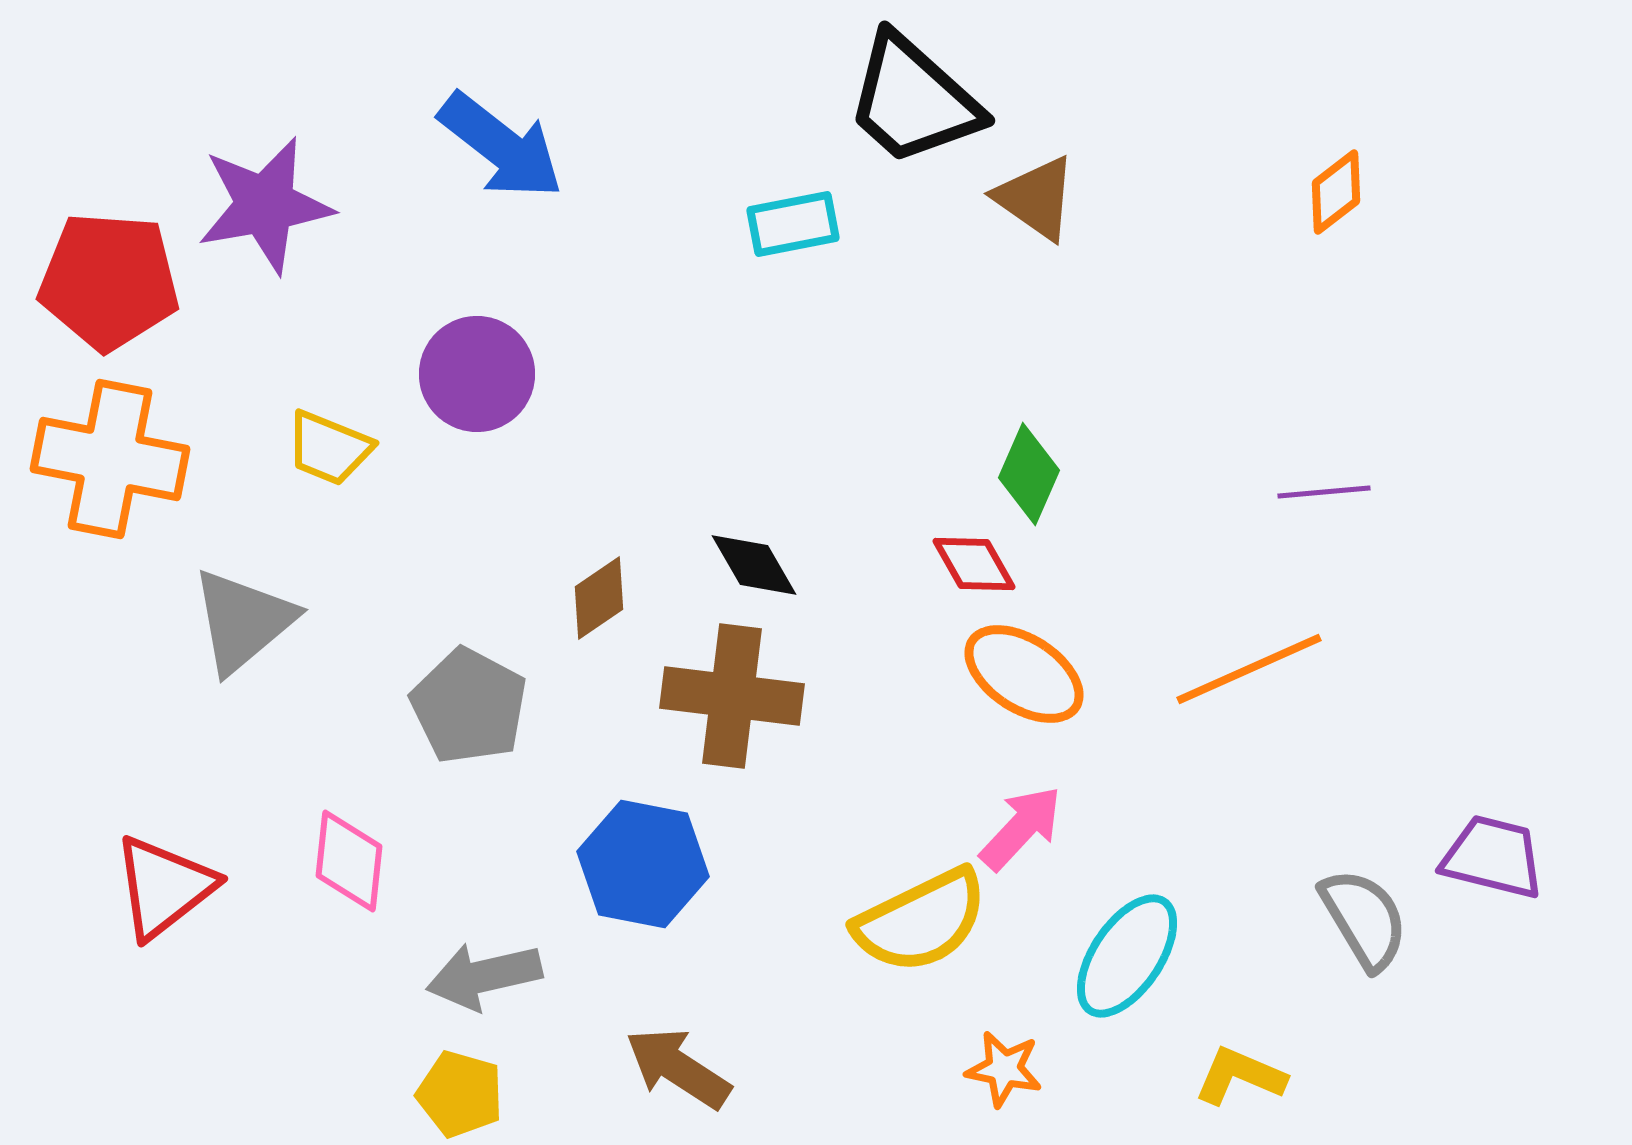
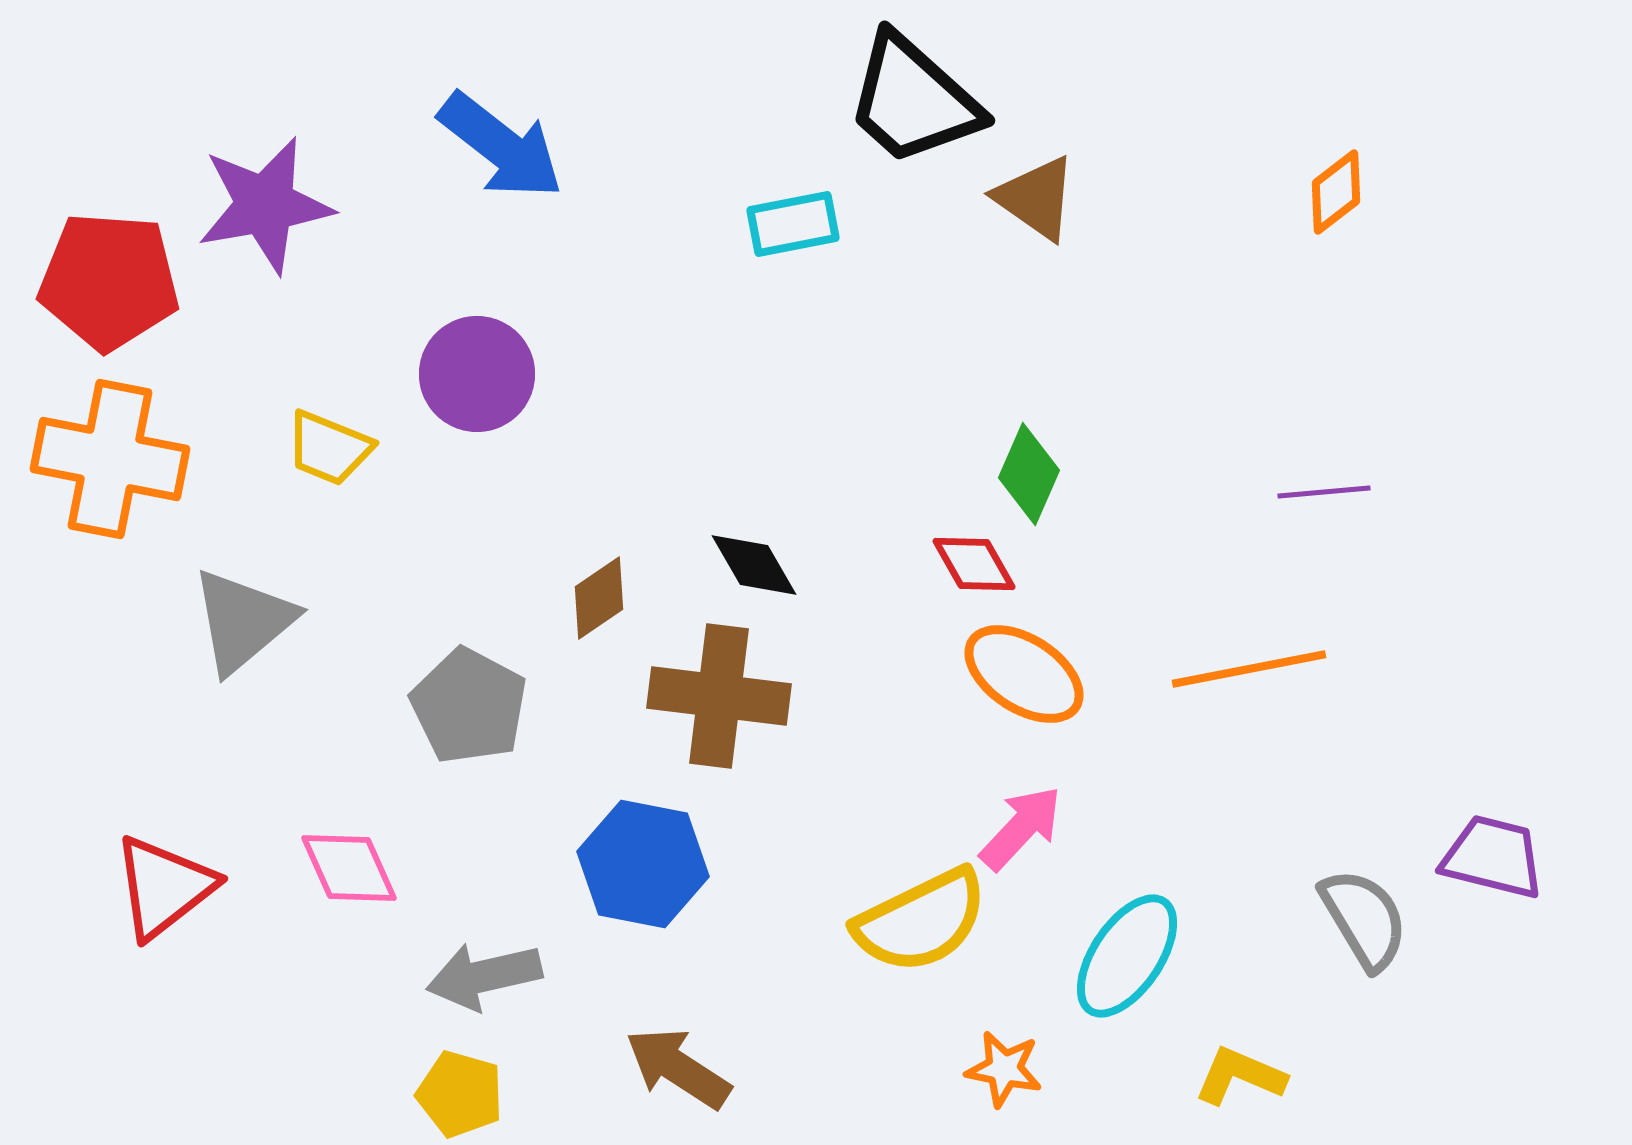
orange line: rotated 13 degrees clockwise
brown cross: moved 13 px left
pink diamond: moved 7 px down; rotated 30 degrees counterclockwise
